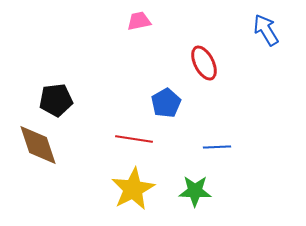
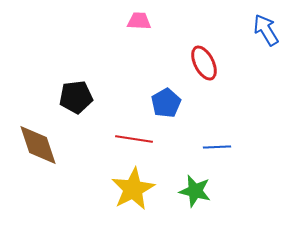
pink trapezoid: rotated 15 degrees clockwise
black pentagon: moved 20 px right, 3 px up
green star: rotated 12 degrees clockwise
